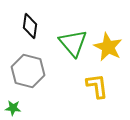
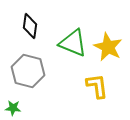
green triangle: rotated 28 degrees counterclockwise
